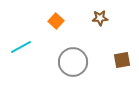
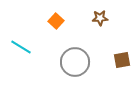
cyan line: rotated 60 degrees clockwise
gray circle: moved 2 px right
